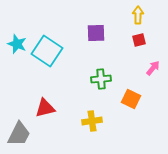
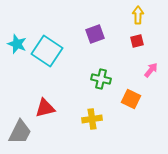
purple square: moved 1 px left, 1 px down; rotated 18 degrees counterclockwise
red square: moved 2 px left, 1 px down
pink arrow: moved 2 px left, 2 px down
green cross: rotated 18 degrees clockwise
yellow cross: moved 2 px up
gray trapezoid: moved 1 px right, 2 px up
